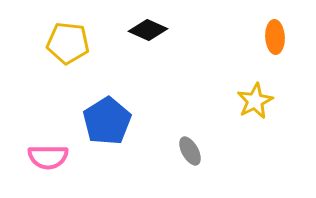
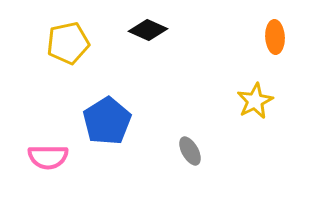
yellow pentagon: rotated 18 degrees counterclockwise
